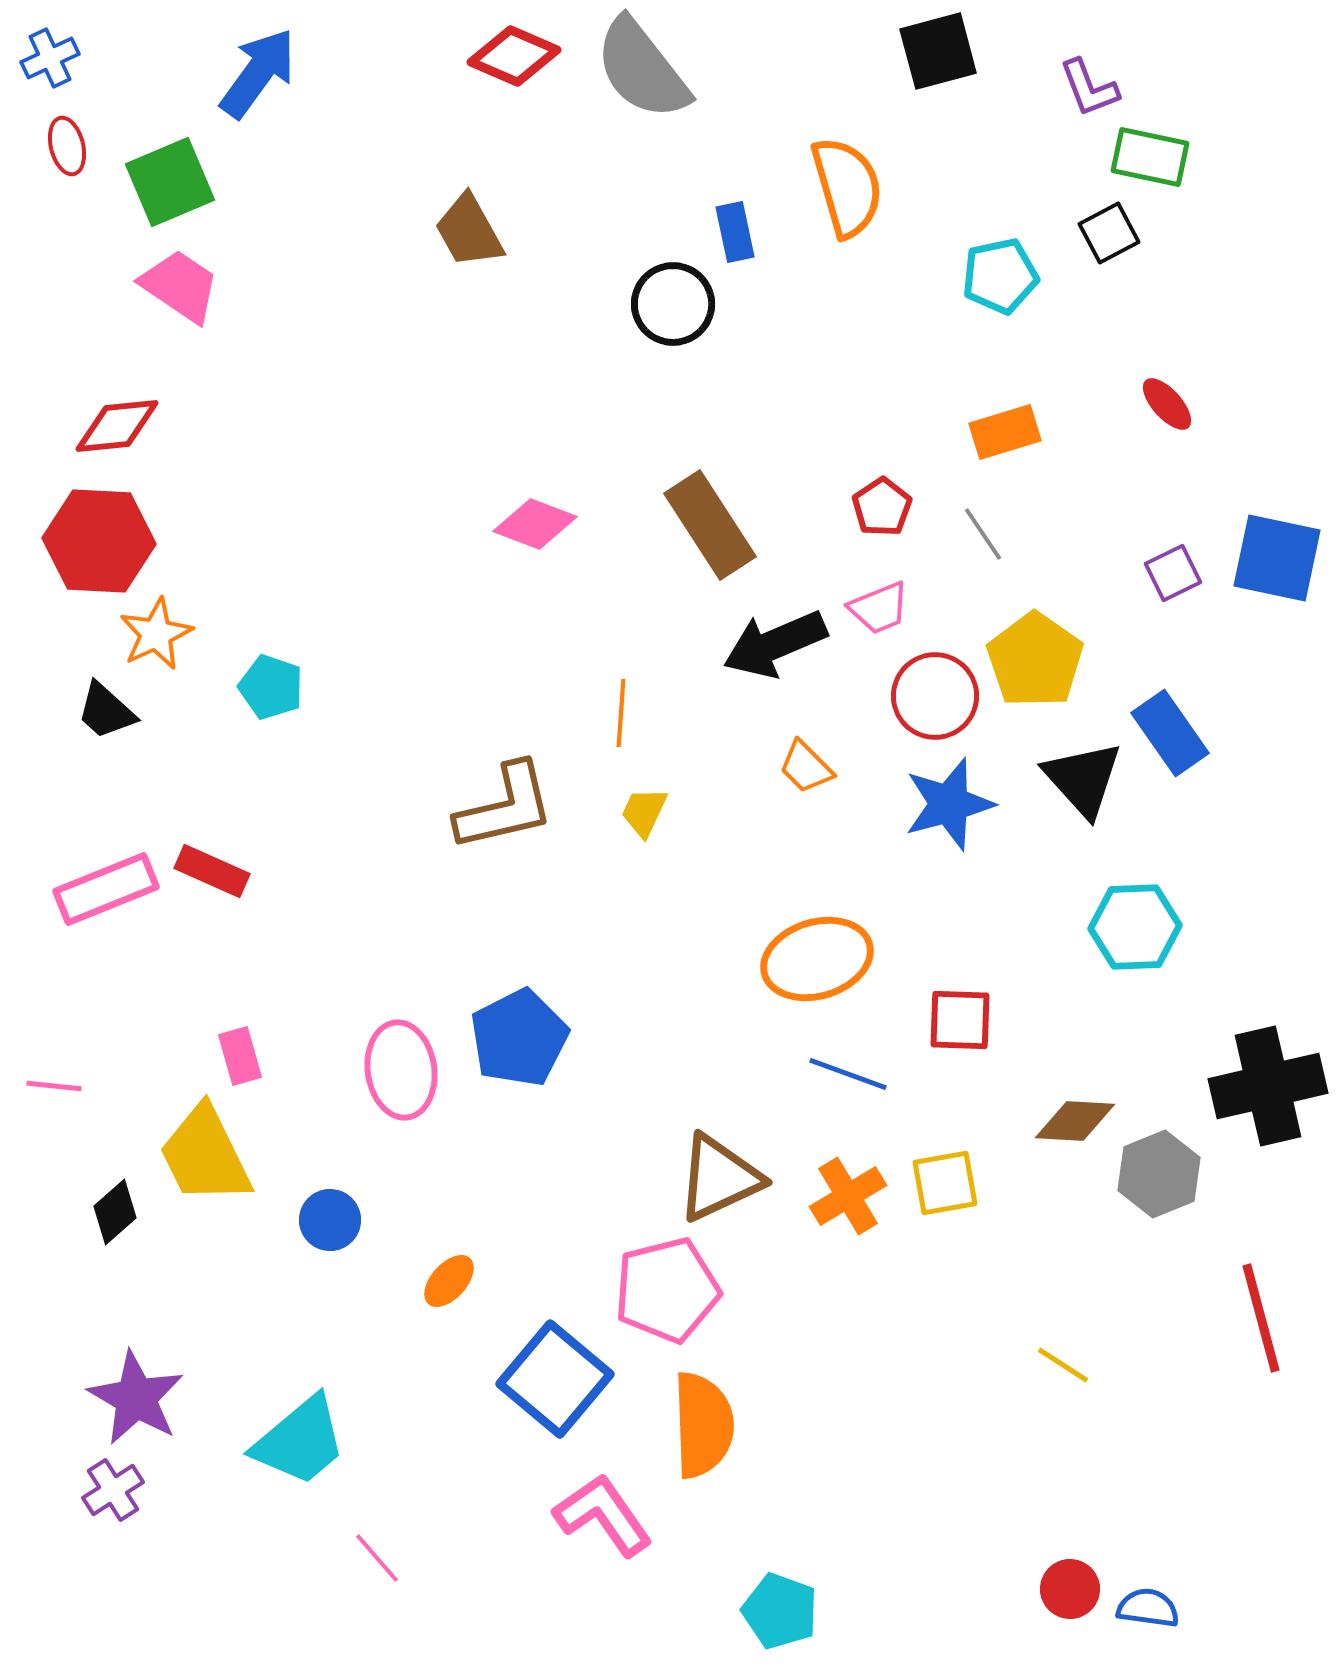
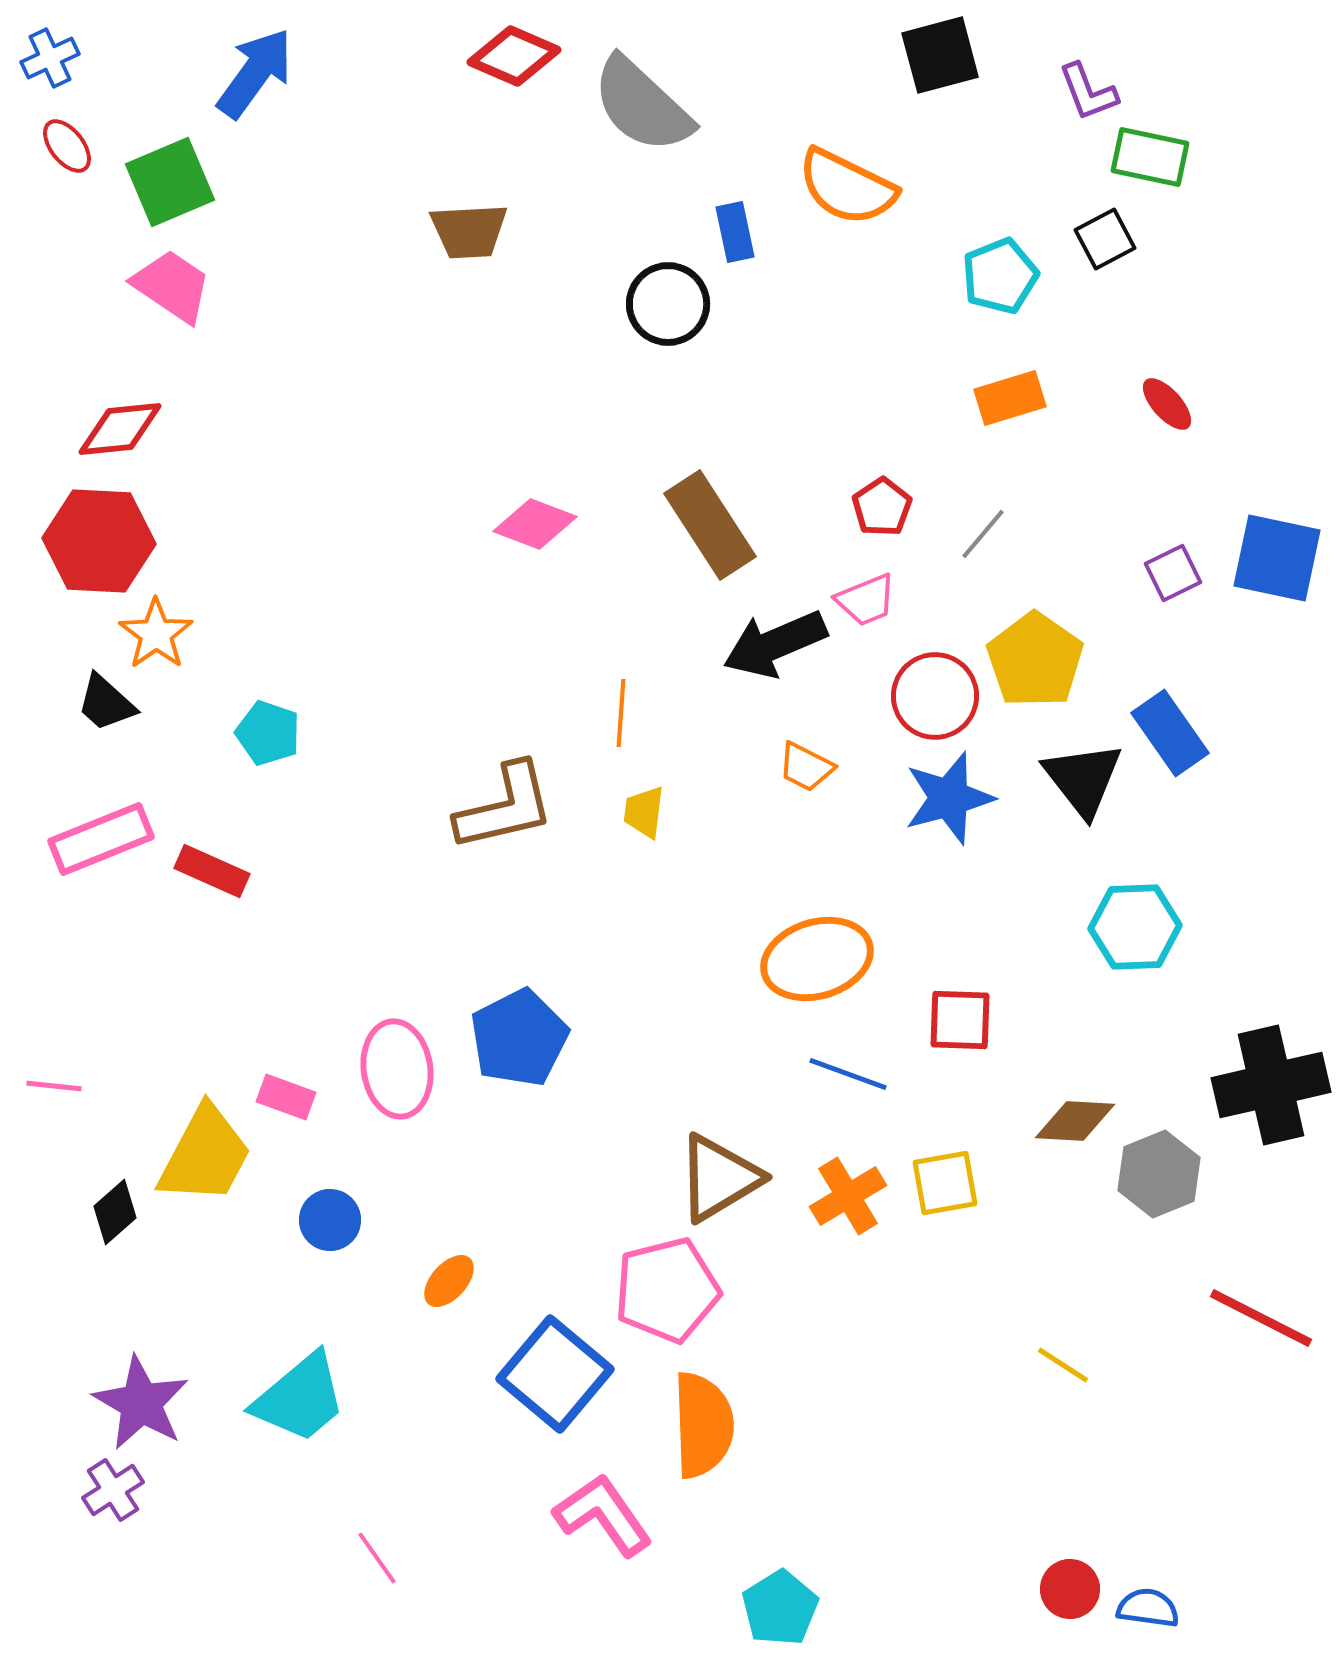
black square at (938, 51): moved 2 px right, 4 px down
gray semicircle at (642, 69): moved 36 px down; rotated 9 degrees counterclockwise
blue arrow at (258, 73): moved 3 px left
purple L-shape at (1089, 88): moved 1 px left, 4 px down
red ellipse at (67, 146): rotated 24 degrees counterclockwise
orange semicircle at (847, 187): rotated 132 degrees clockwise
brown trapezoid at (469, 231): rotated 64 degrees counterclockwise
black square at (1109, 233): moved 4 px left, 6 px down
cyan pentagon at (1000, 276): rotated 10 degrees counterclockwise
pink trapezoid at (180, 286): moved 8 px left
black circle at (673, 304): moved 5 px left
red diamond at (117, 426): moved 3 px right, 3 px down
orange rectangle at (1005, 432): moved 5 px right, 34 px up
gray line at (983, 534): rotated 74 degrees clockwise
pink trapezoid at (879, 608): moved 13 px left, 8 px up
orange star at (156, 634): rotated 10 degrees counterclockwise
cyan pentagon at (271, 687): moved 3 px left, 46 px down
black trapezoid at (106, 711): moved 8 px up
orange trapezoid at (806, 767): rotated 18 degrees counterclockwise
black triangle at (1083, 779): rotated 4 degrees clockwise
blue star at (949, 804): moved 6 px up
yellow trapezoid at (644, 812): rotated 18 degrees counterclockwise
pink rectangle at (106, 889): moved 5 px left, 50 px up
pink rectangle at (240, 1056): moved 46 px right, 41 px down; rotated 54 degrees counterclockwise
pink ellipse at (401, 1070): moved 4 px left, 1 px up
black cross at (1268, 1086): moved 3 px right, 1 px up
yellow trapezoid at (205, 1155): rotated 126 degrees counterclockwise
brown triangle at (719, 1178): rotated 6 degrees counterclockwise
red line at (1261, 1318): rotated 48 degrees counterclockwise
blue square at (555, 1379): moved 5 px up
purple star at (136, 1398): moved 5 px right, 5 px down
cyan trapezoid at (300, 1441): moved 43 px up
pink line at (377, 1558): rotated 6 degrees clockwise
cyan pentagon at (780, 1611): moved 3 px up; rotated 20 degrees clockwise
